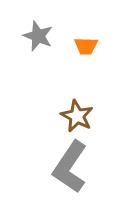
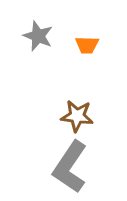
orange trapezoid: moved 1 px right, 1 px up
brown star: rotated 20 degrees counterclockwise
